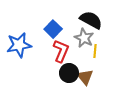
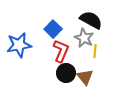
black circle: moved 3 px left
